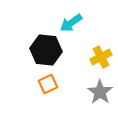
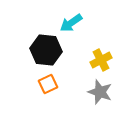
yellow cross: moved 3 px down
gray star: rotated 15 degrees counterclockwise
